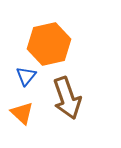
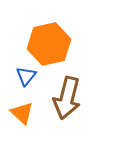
brown arrow: rotated 33 degrees clockwise
